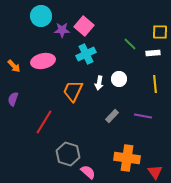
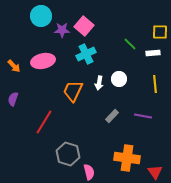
pink semicircle: moved 1 px right; rotated 35 degrees clockwise
